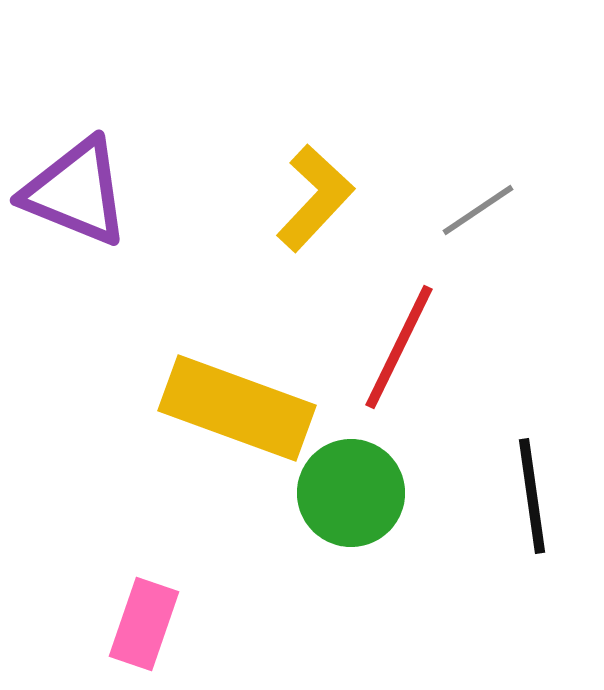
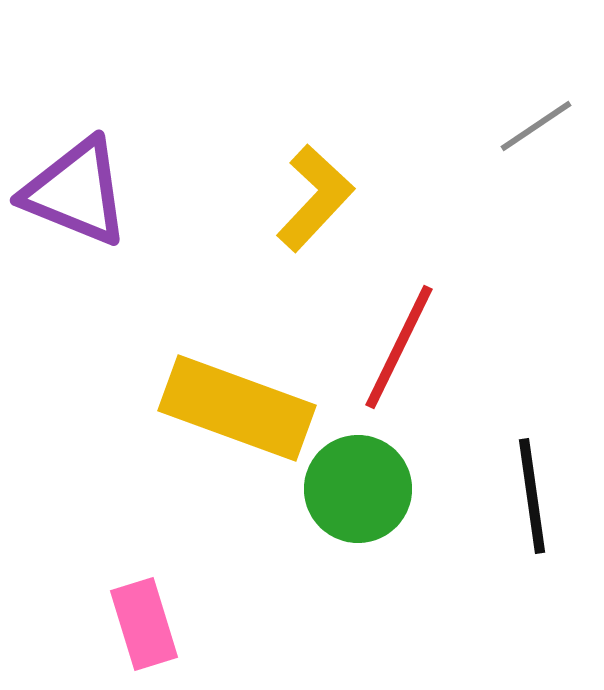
gray line: moved 58 px right, 84 px up
green circle: moved 7 px right, 4 px up
pink rectangle: rotated 36 degrees counterclockwise
